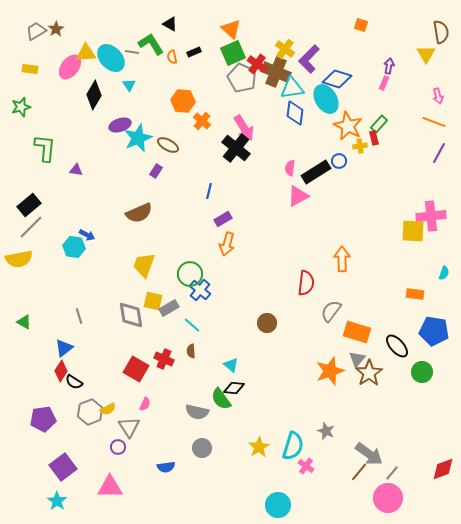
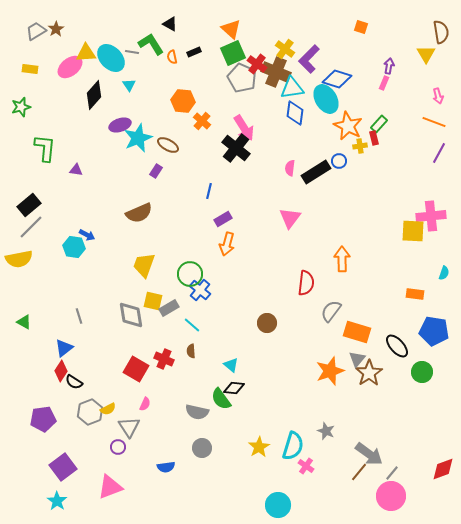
orange square at (361, 25): moved 2 px down
pink ellipse at (70, 67): rotated 15 degrees clockwise
black diamond at (94, 95): rotated 12 degrees clockwise
pink triangle at (298, 196): moved 8 px left, 22 px down; rotated 25 degrees counterclockwise
pink triangle at (110, 487): rotated 20 degrees counterclockwise
pink circle at (388, 498): moved 3 px right, 2 px up
